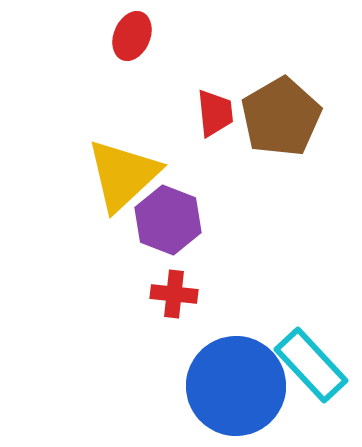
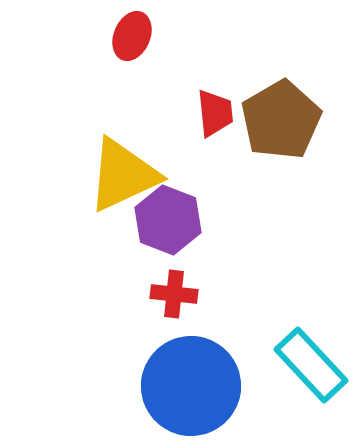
brown pentagon: moved 3 px down
yellow triangle: rotated 18 degrees clockwise
blue circle: moved 45 px left
